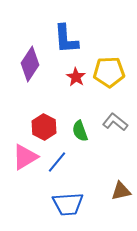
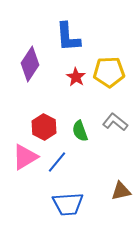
blue L-shape: moved 2 px right, 2 px up
